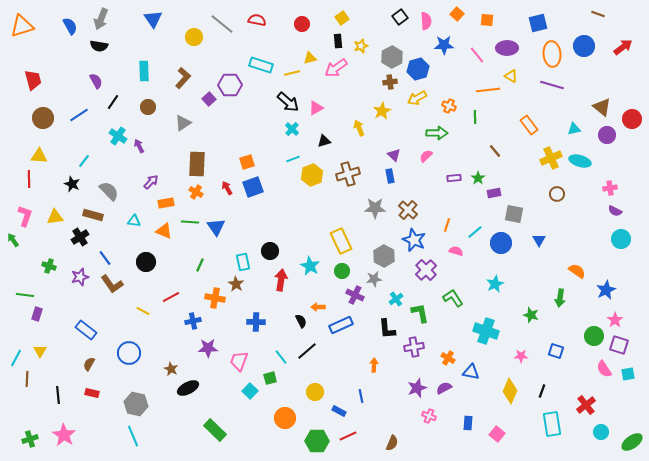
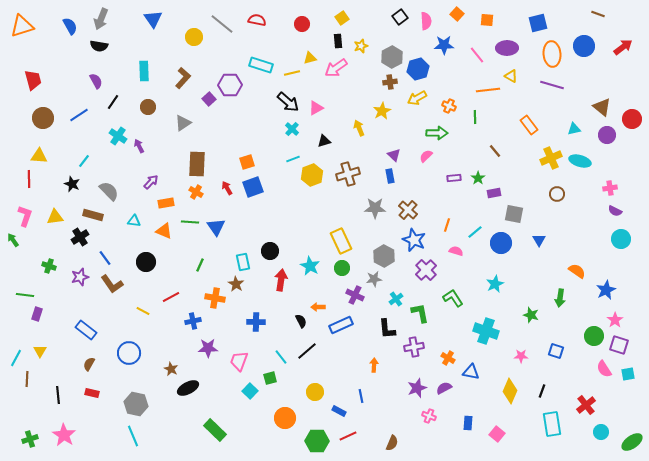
green circle at (342, 271): moved 3 px up
